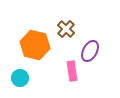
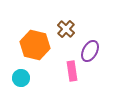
cyan circle: moved 1 px right
